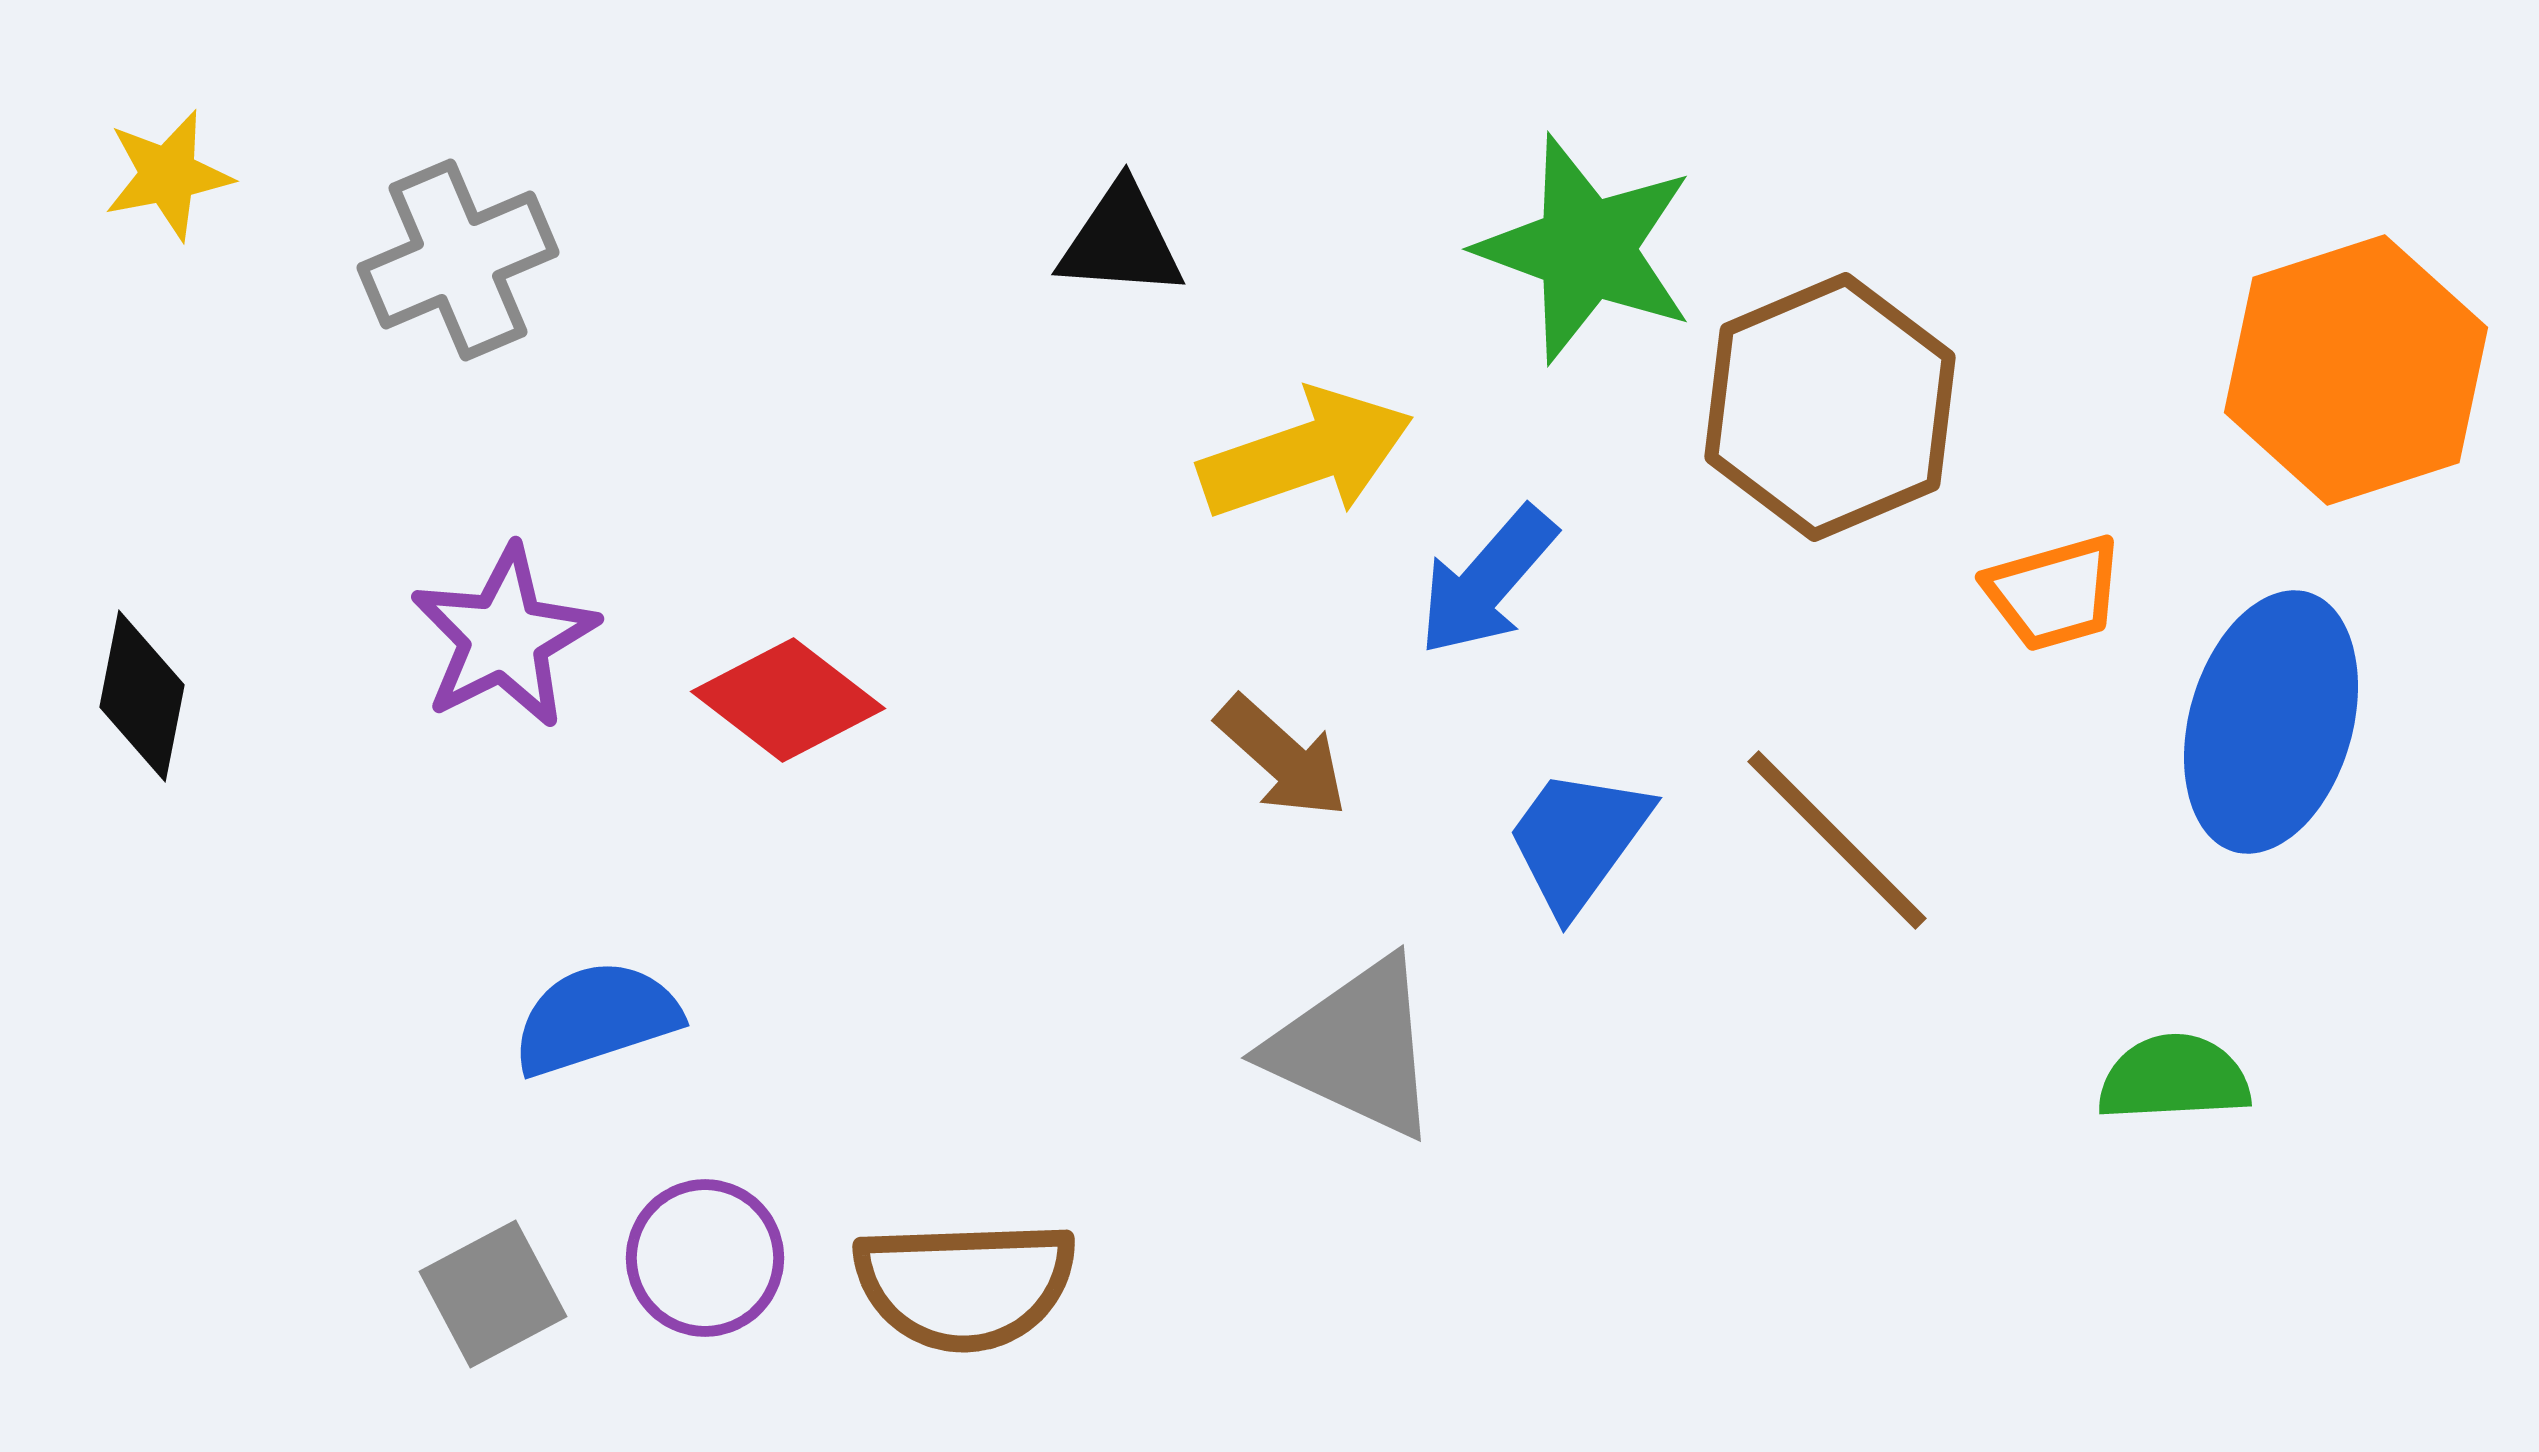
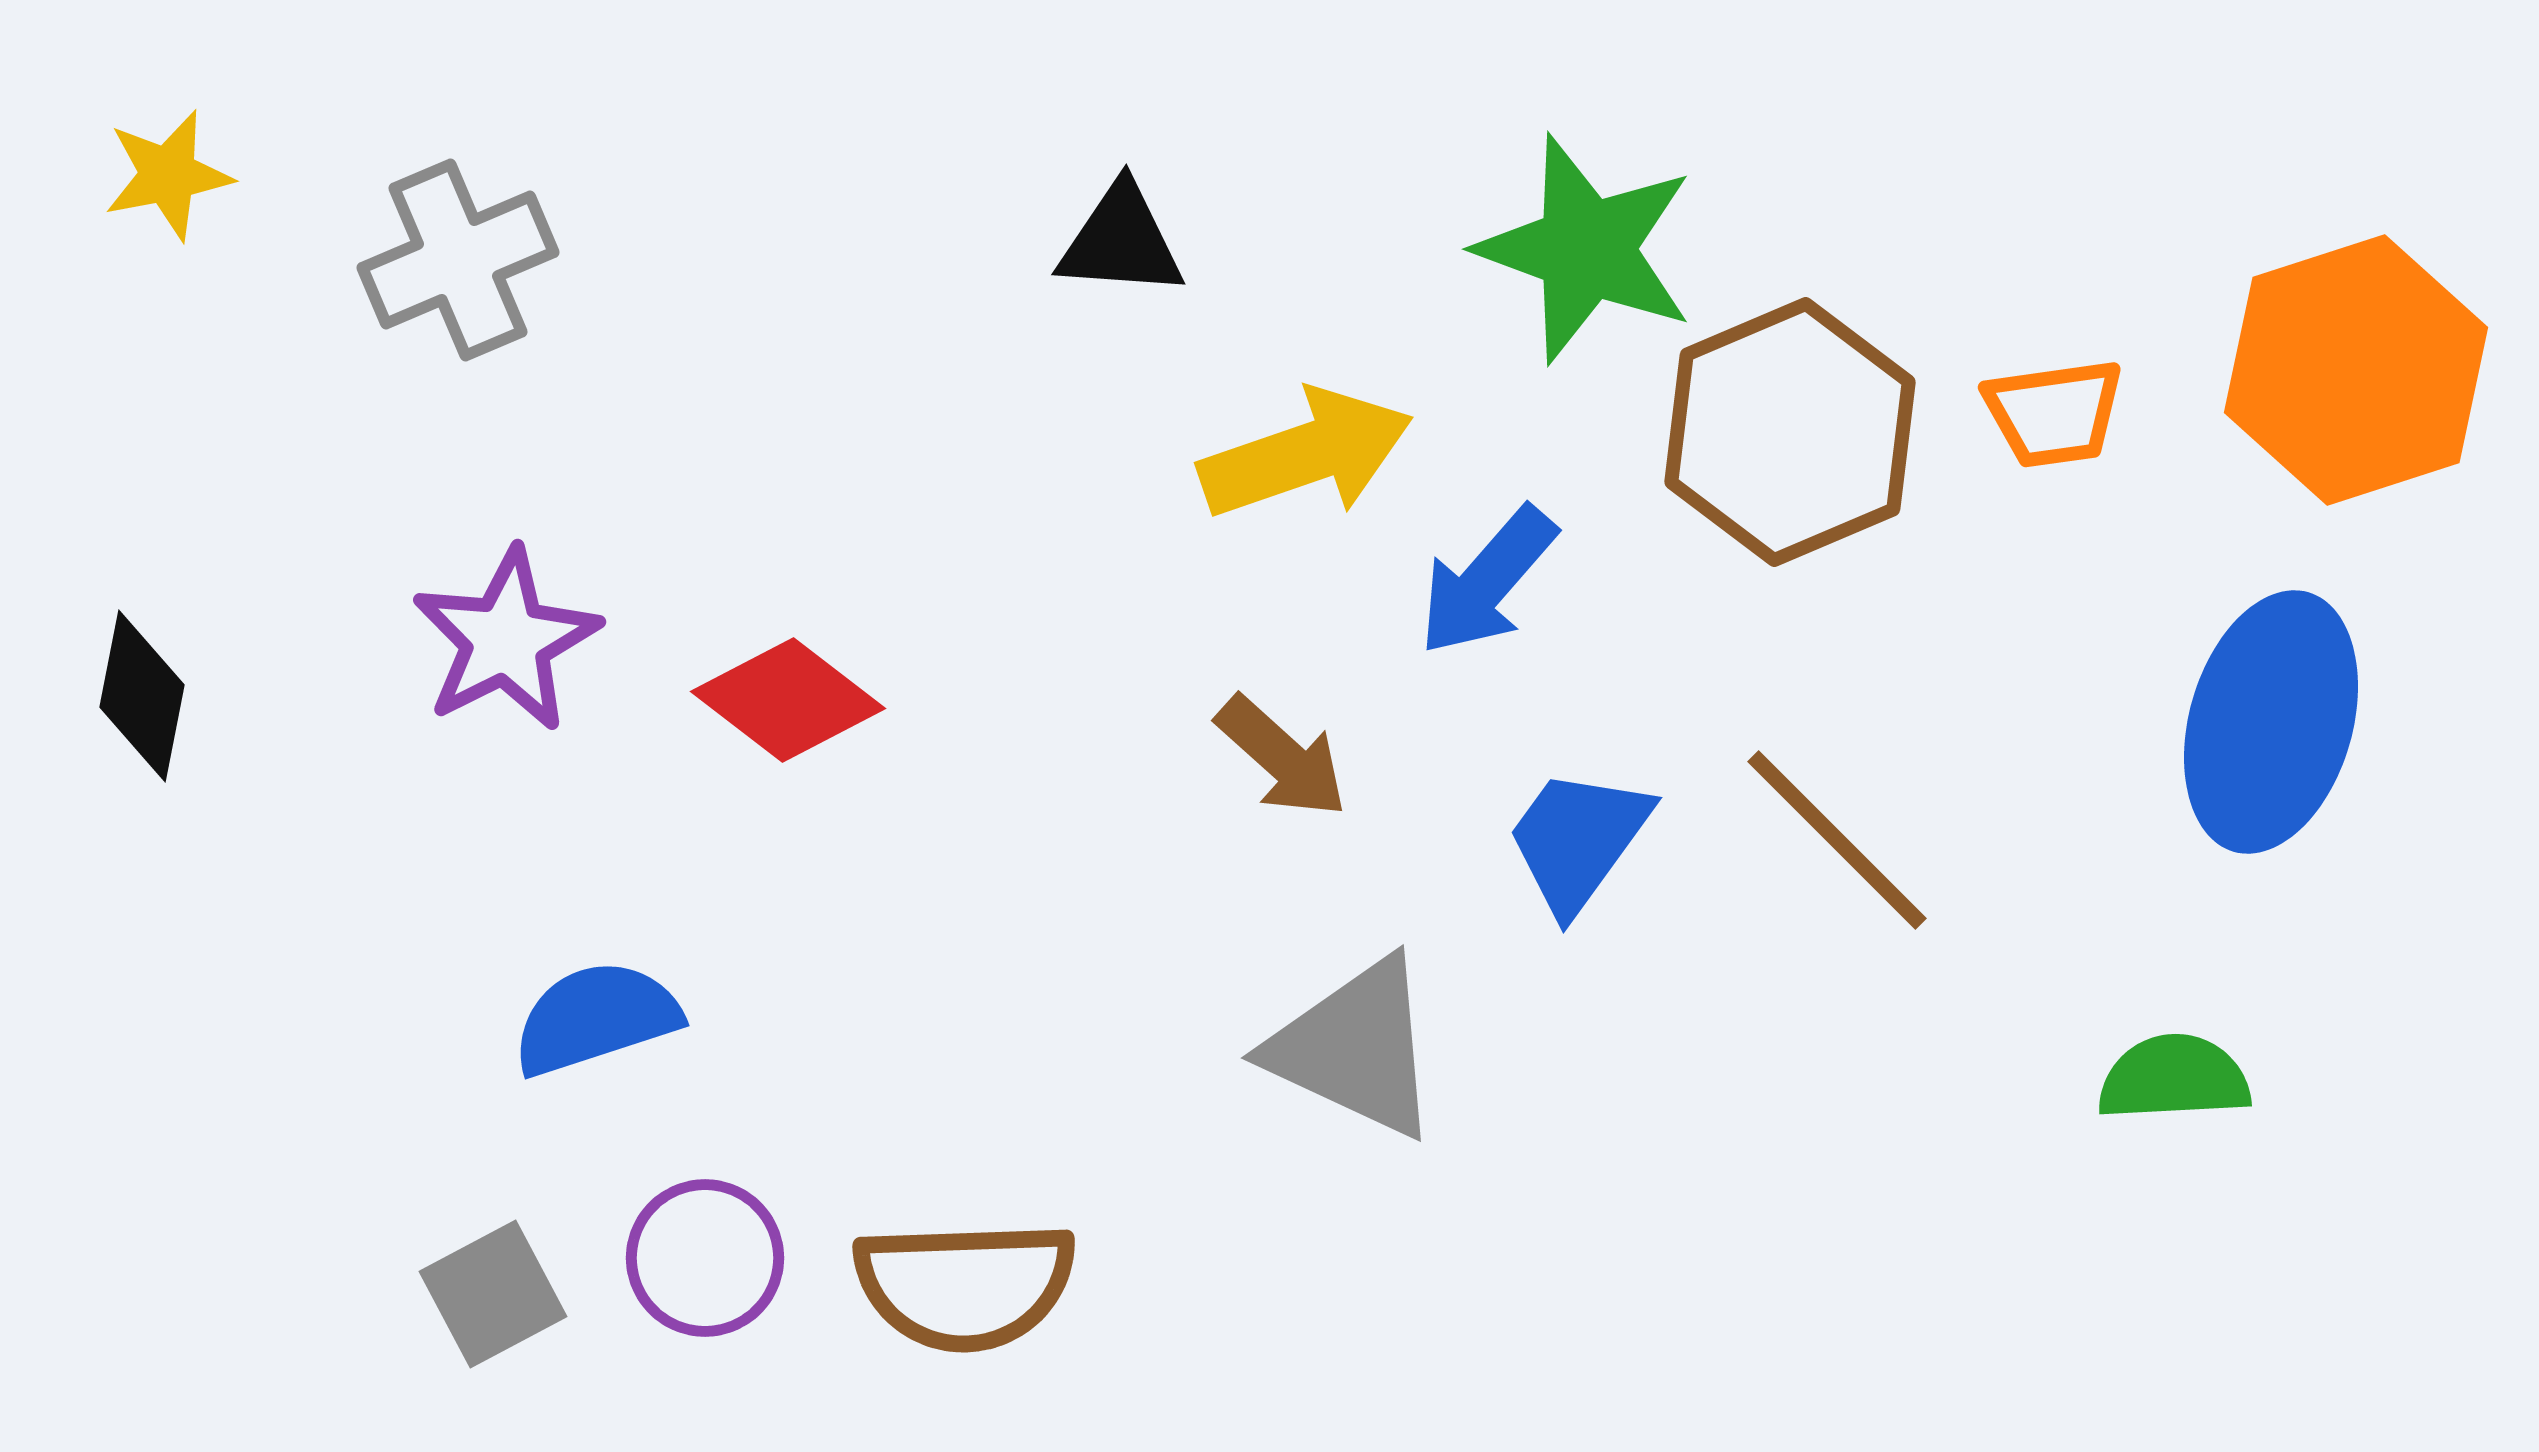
brown hexagon: moved 40 px left, 25 px down
orange trapezoid: moved 180 px up; rotated 8 degrees clockwise
purple star: moved 2 px right, 3 px down
